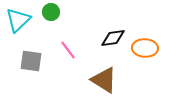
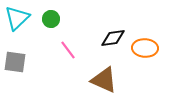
green circle: moved 7 px down
cyan triangle: moved 1 px left, 2 px up
gray square: moved 16 px left, 1 px down
brown triangle: rotated 8 degrees counterclockwise
